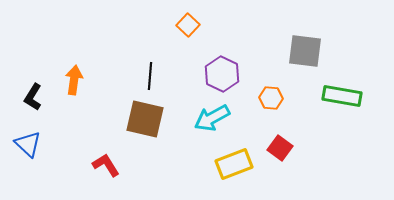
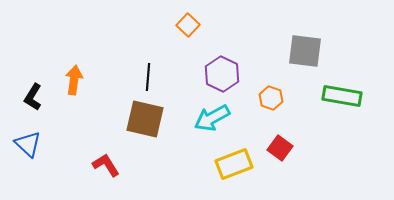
black line: moved 2 px left, 1 px down
orange hexagon: rotated 15 degrees clockwise
